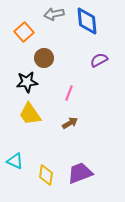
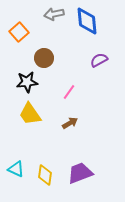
orange square: moved 5 px left
pink line: moved 1 px up; rotated 14 degrees clockwise
cyan triangle: moved 1 px right, 8 px down
yellow diamond: moved 1 px left
